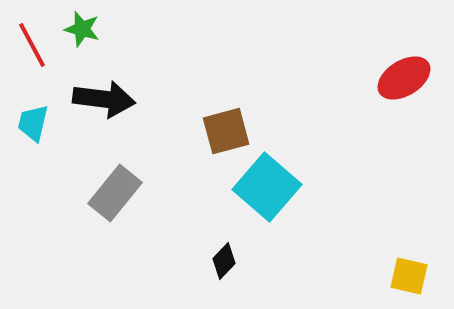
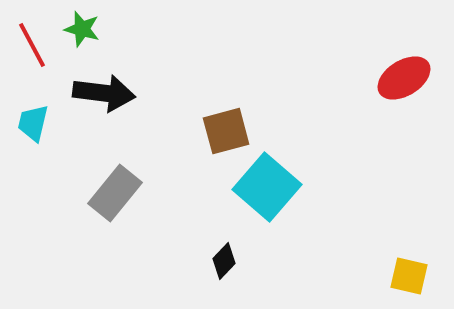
black arrow: moved 6 px up
